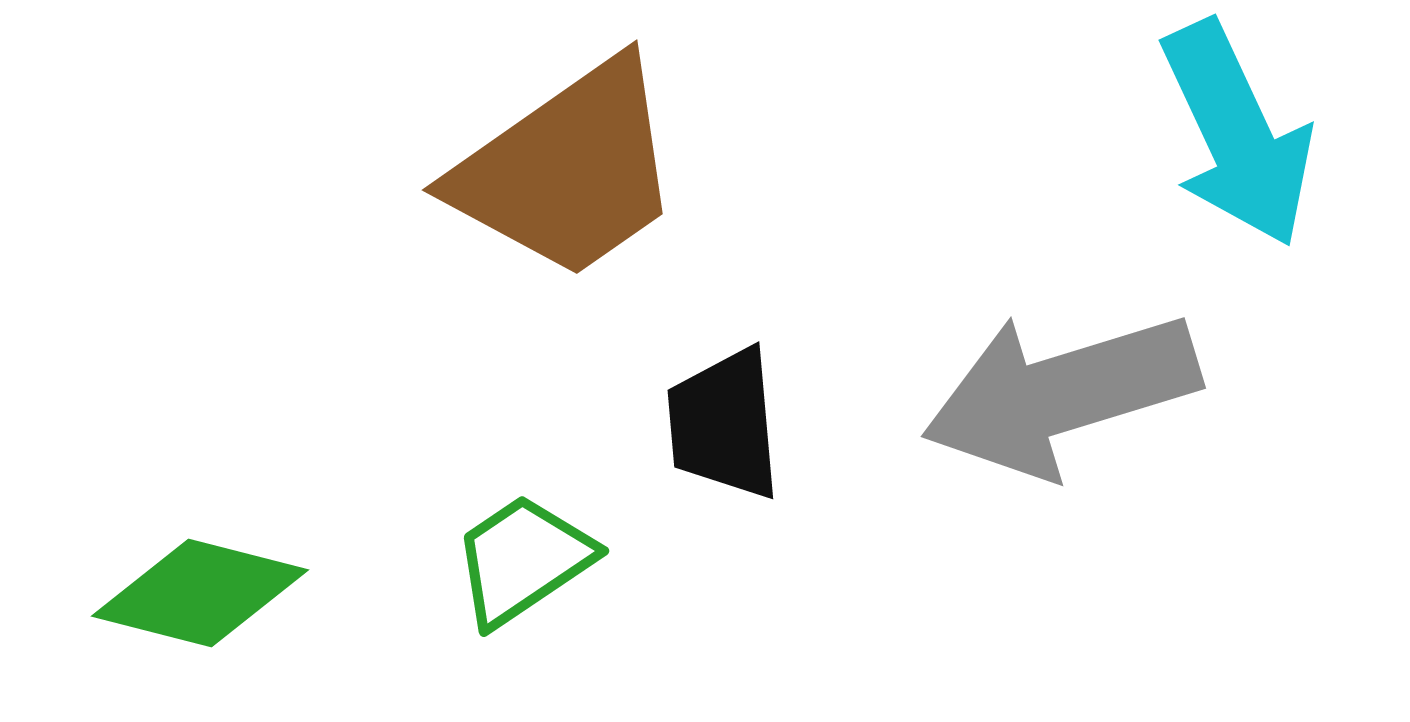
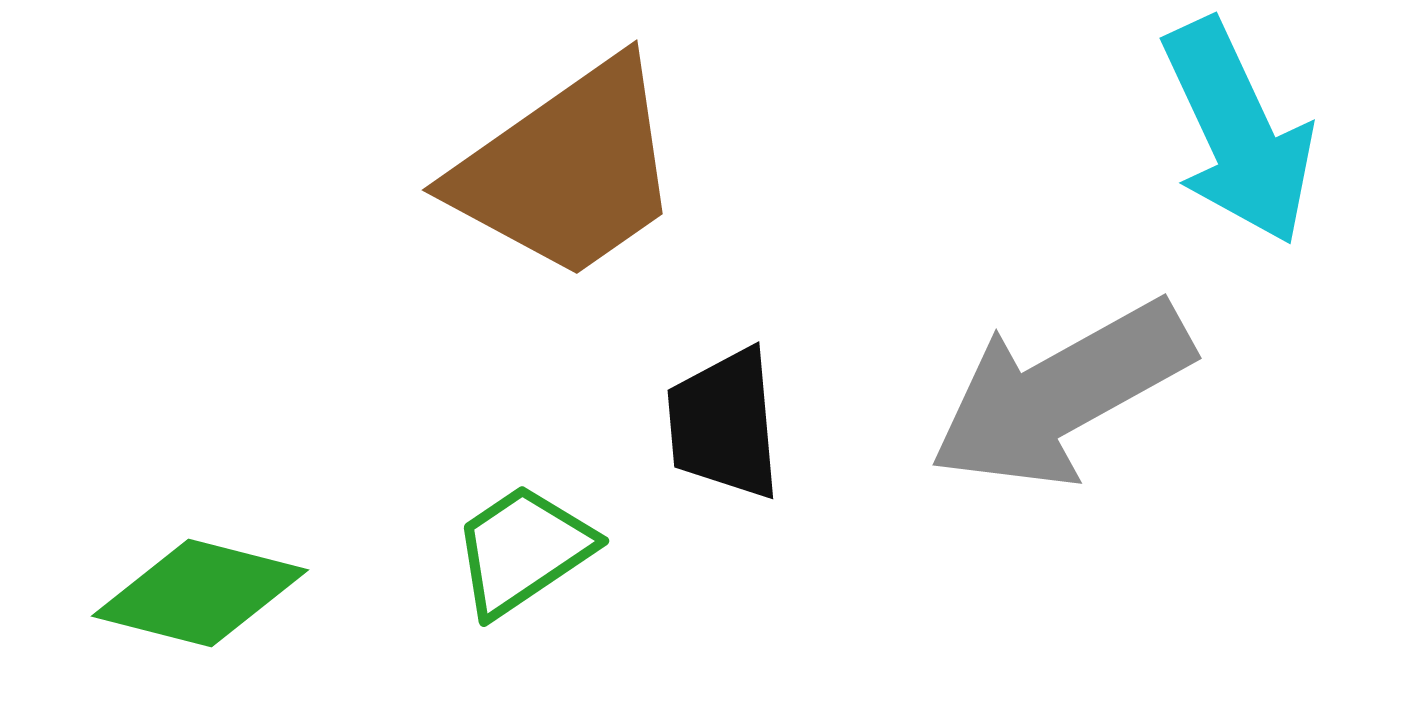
cyan arrow: moved 1 px right, 2 px up
gray arrow: rotated 12 degrees counterclockwise
green trapezoid: moved 10 px up
